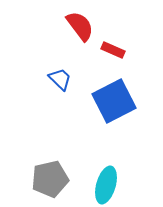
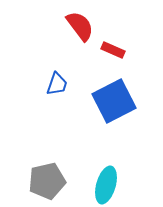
blue trapezoid: moved 3 px left, 5 px down; rotated 65 degrees clockwise
gray pentagon: moved 3 px left, 2 px down
